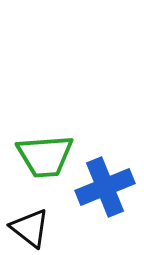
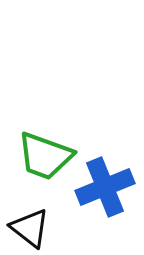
green trapezoid: rotated 24 degrees clockwise
